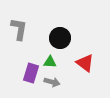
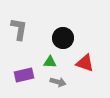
black circle: moved 3 px right
red triangle: rotated 18 degrees counterclockwise
purple rectangle: moved 7 px left, 2 px down; rotated 60 degrees clockwise
gray arrow: moved 6 px right
